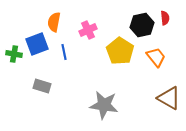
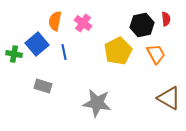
red semicircle: moved 1 px right, 1 px down
orange semicircle: moved 1 px right, 1 px up
pink cross: moved 5 px left, 7 px up; rotated 30 degrees counterclockwise
blue square: rotated 20 degrees counterclockwise
yellow pentagon: moved 2 px left; rotated 12 degrees clockwise
orange trapezoid: moved 3 px up; rotated 10 degrees clockwise
gray rectangle: moved 1 px right
gray star: moved 7 px left, 2 px up
